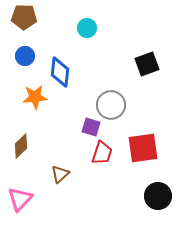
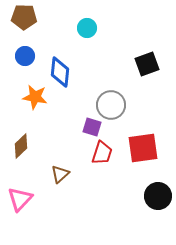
orange star: rotated 15 degrees clockwise
purple square: moved 1 px right
